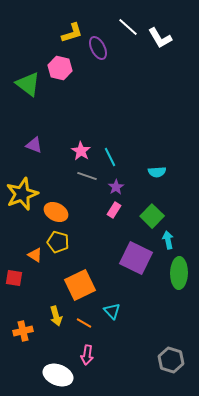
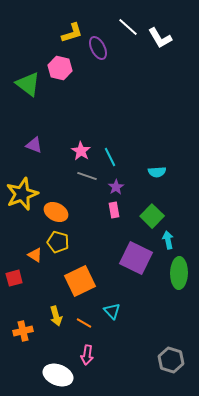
pink rectangle: rotated 42 degrees counterclockwise
red square: rotated 24 degrees counterclockwise
orange square: moved 4 px up
